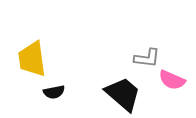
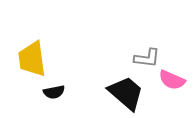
black trapezoid: moved 3 px right, 1 px up
